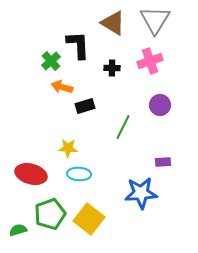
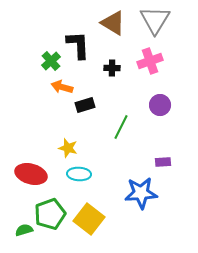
black rectangle: moved 1 px up
green line: moved 2 px left
yellow star: rotated 12 degrees clockwise
green semicircle: moved 6 px right
